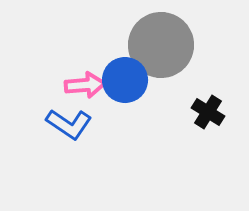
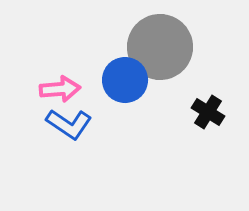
gray circle: moved 1 px left, 2 px down
pink arrow: moved 25 px left, 4 px down
